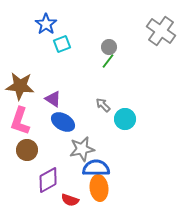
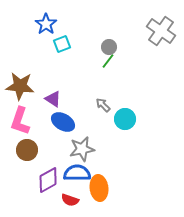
blue semicircle: moved 19 px left, 5 px down
